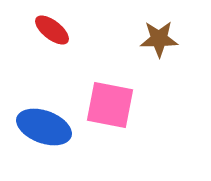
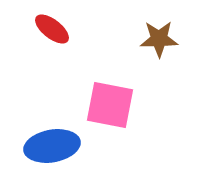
red ellipse: moved 1 px up
blue ellipse: moved 8 px right, 19 px down; rotated 30 degrees counterclockwise
